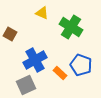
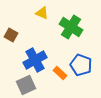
brown square: moved 1 px right, 1 px down
